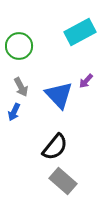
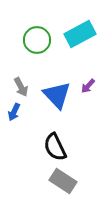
cyan rectangle: moved 2 px down
green circle: moved 18 px right, 6 px up
purple arrow: moved 2 px right, 5 px down
blue triangle: moved 2 px left
black semicircle: rotated 116 degrees clockwise
gray rectangle: rotated 8 degrees counterclockwise
